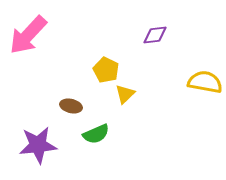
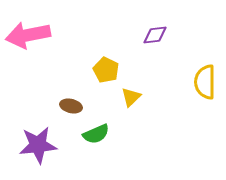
pink arrow: rotated 36 degrees clockwise
yellow semicircle: rotated 100 degrees counterclockwise
yellow triangle: moved 6 px right, 3 px down
